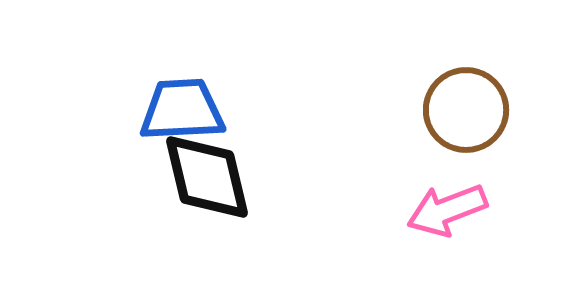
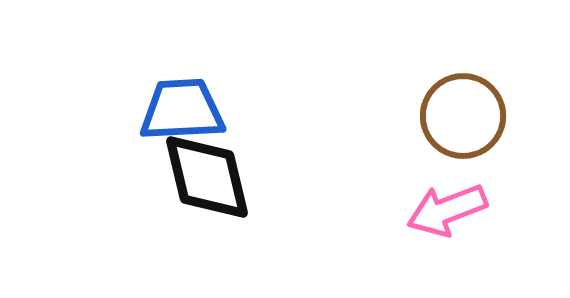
brown circle: moved 3 px left, 6 px down
